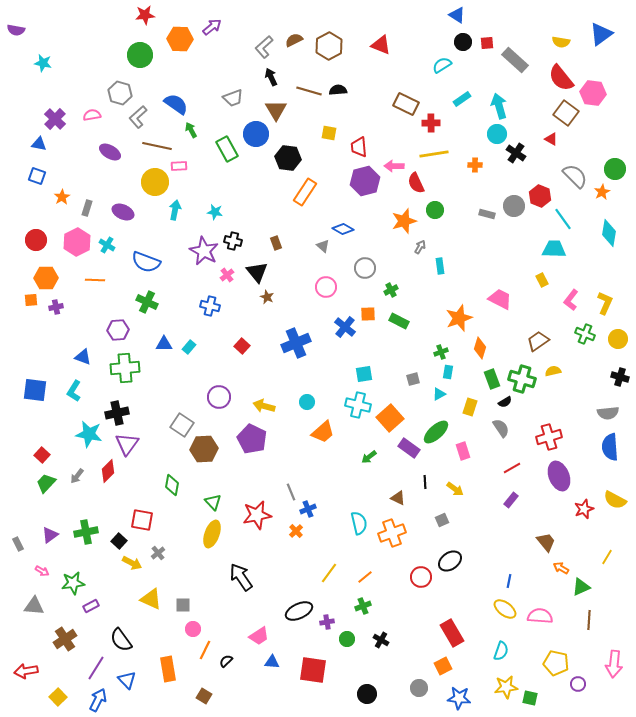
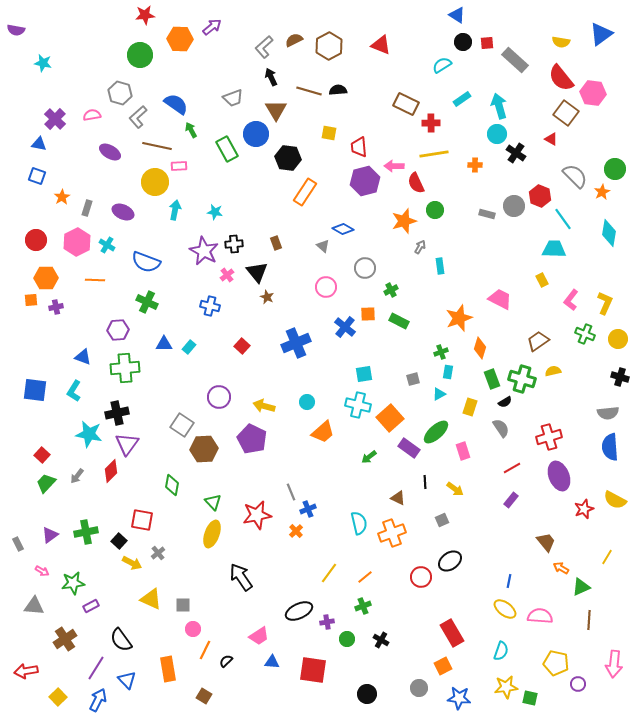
black cross at (233, 241): moved 1 px right, 3 px down; rotated 18 degrees counterclockwise
red diamond at (108, 471): moved 3 px right
